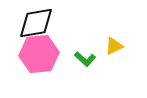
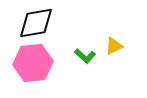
pink hexagon: moved 6 px left, 9 px down
green L-shape: moved 3 px up
